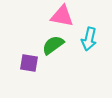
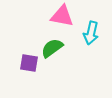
cyan arrow: moved 2 px right, 6 px up
green semicircle: moved 1 px left, 3 px down
